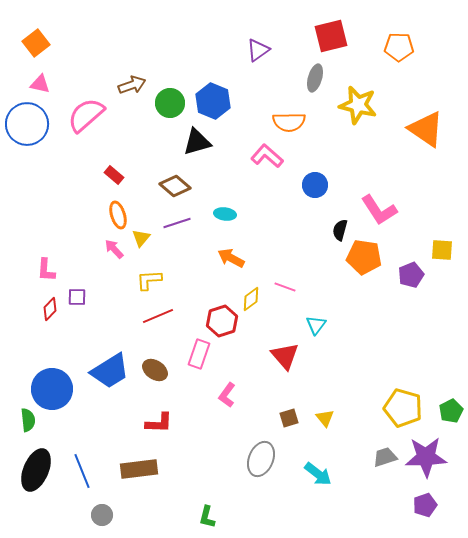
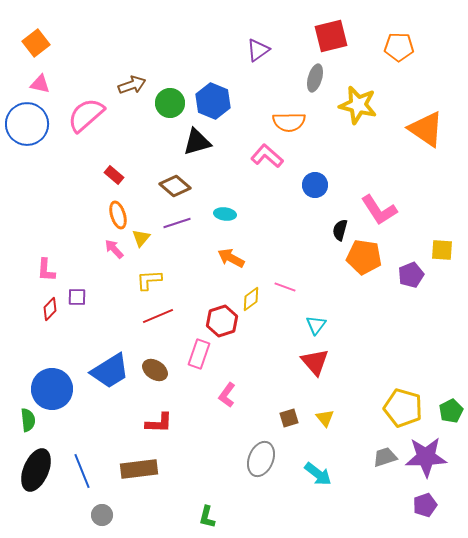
red triangle at (285, 356): moved 30 px right, 6 px down
